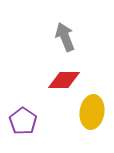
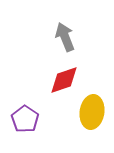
red diamond: rotated 20 degrees counterclockwise
purple pentagon: moved 2 px right, 2 px up
